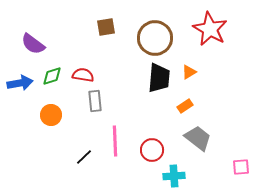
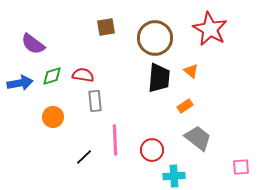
orange triangle: moved 2 px right, 1 px up; rotated 49 degrees counterclockwise
orange circle: moved 2 px right, 2 px down
pink line: moved 1 px up
